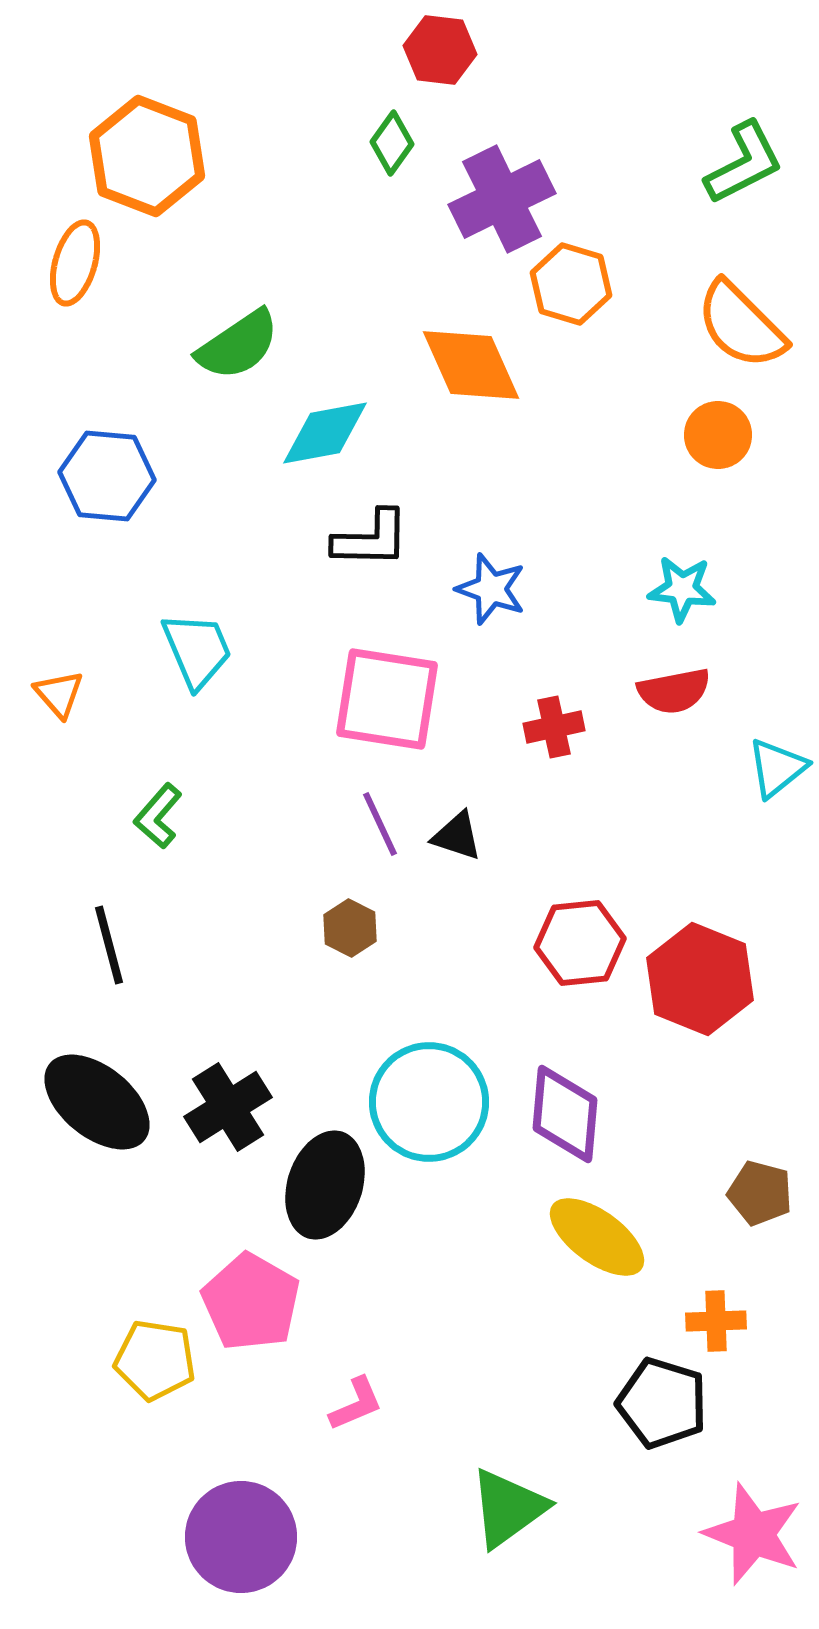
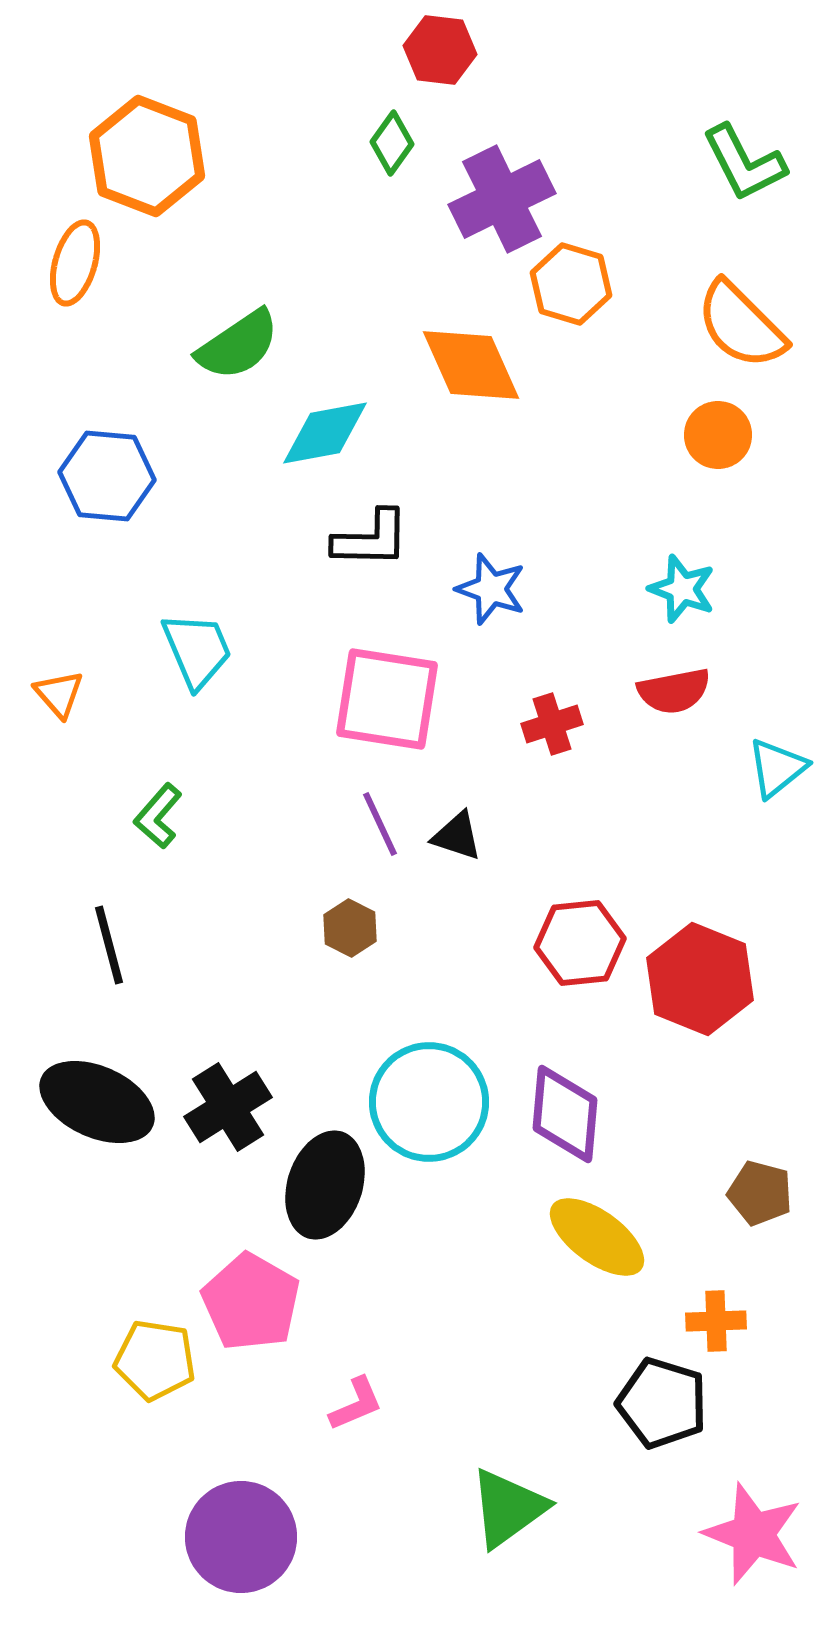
green L-shape at (744, 163): rotated 90 degrees clockwise
cyan star at (682, 589): rotated 14 degrees clockwise
red cross at (554, 727): moved 2 px left, 3 px up; rotated 6 degrees counterclockwise
black ellipse at (97, 1102): rotated 15 degrees counterclockwise
